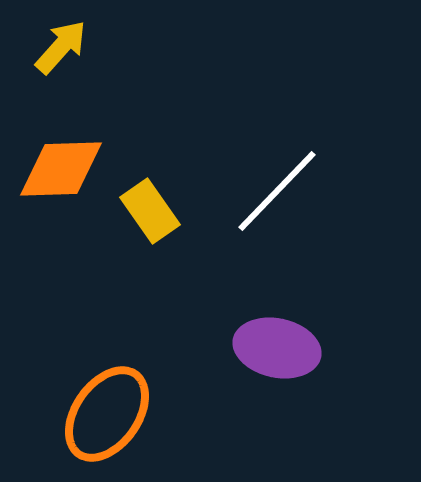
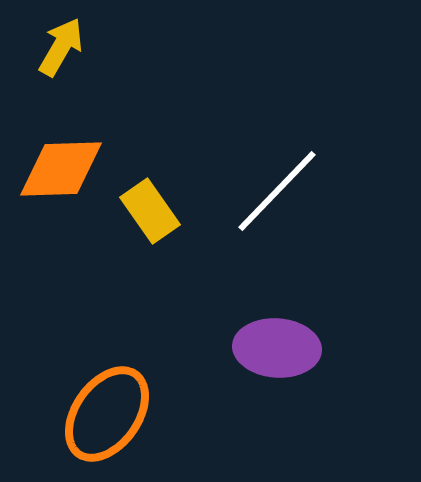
yellow arrow: rotated 12 degrees counterclockwise
purple ellipse: rotated 8 degrees counterclockwise
